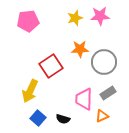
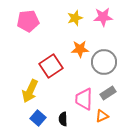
pink star: moved 3 px right, 1 px down
black semicircle: rotated 72 degrees clockwise
